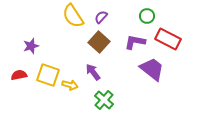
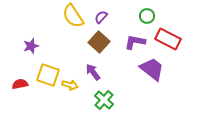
red semicircle: moved 1 px right, 9 px down
